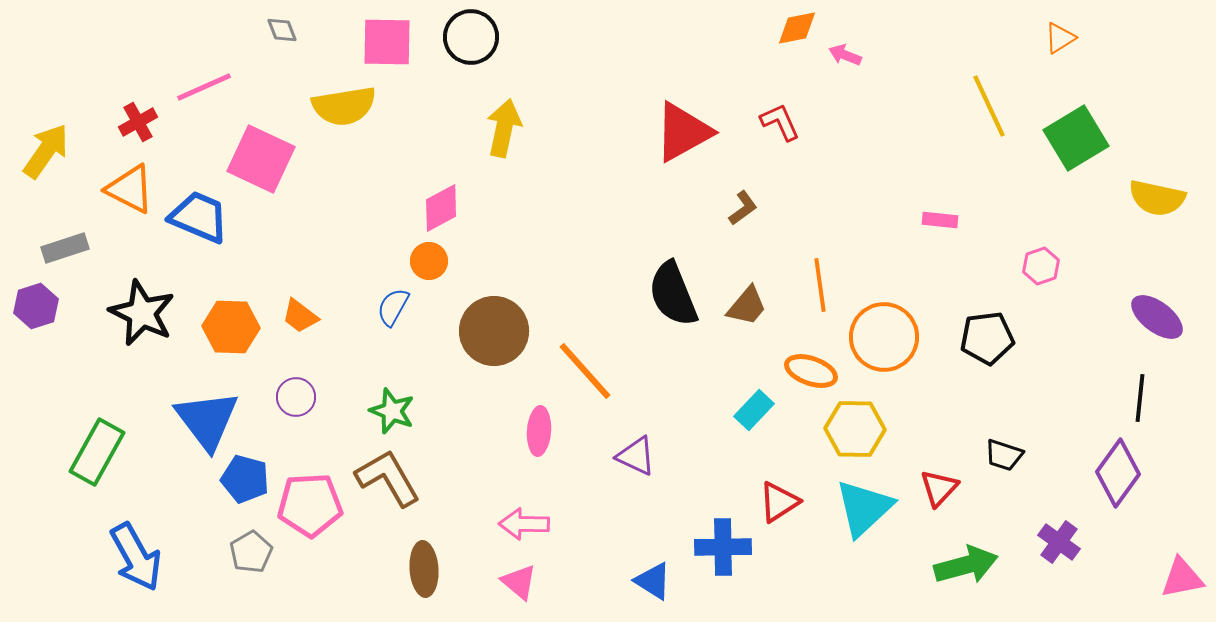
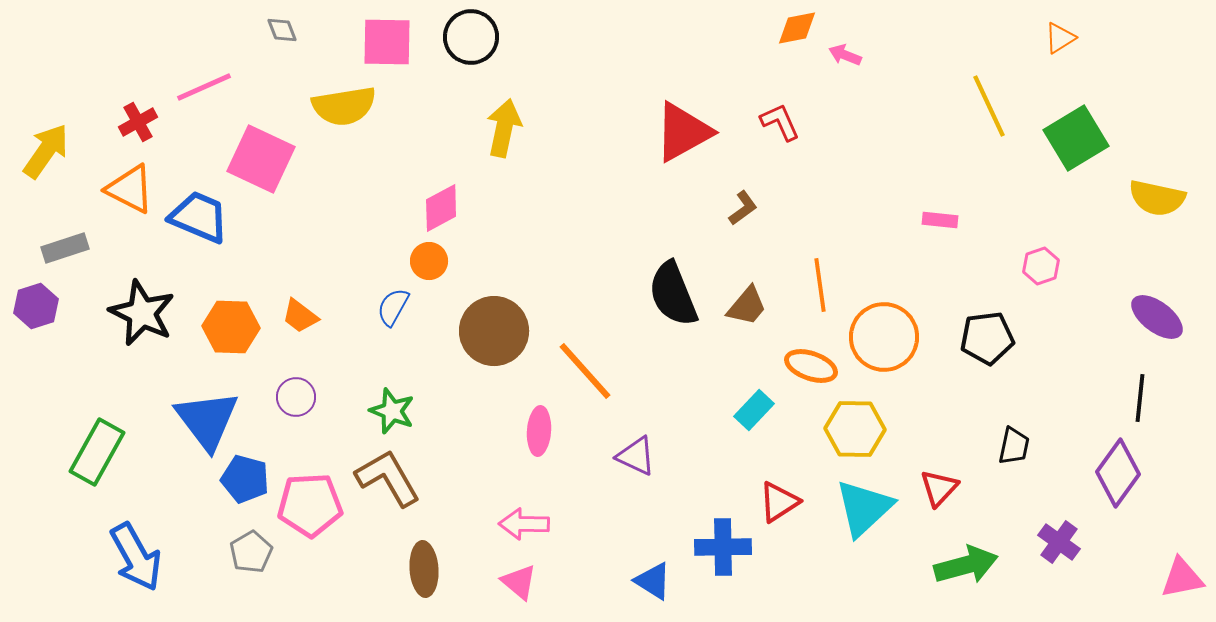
orange ellipse at (811, 371): moved 5 px up
black trapezoid at (1004, 455): moved 10 px right, 9 px up; rotated 96 degrees counterclockwise
